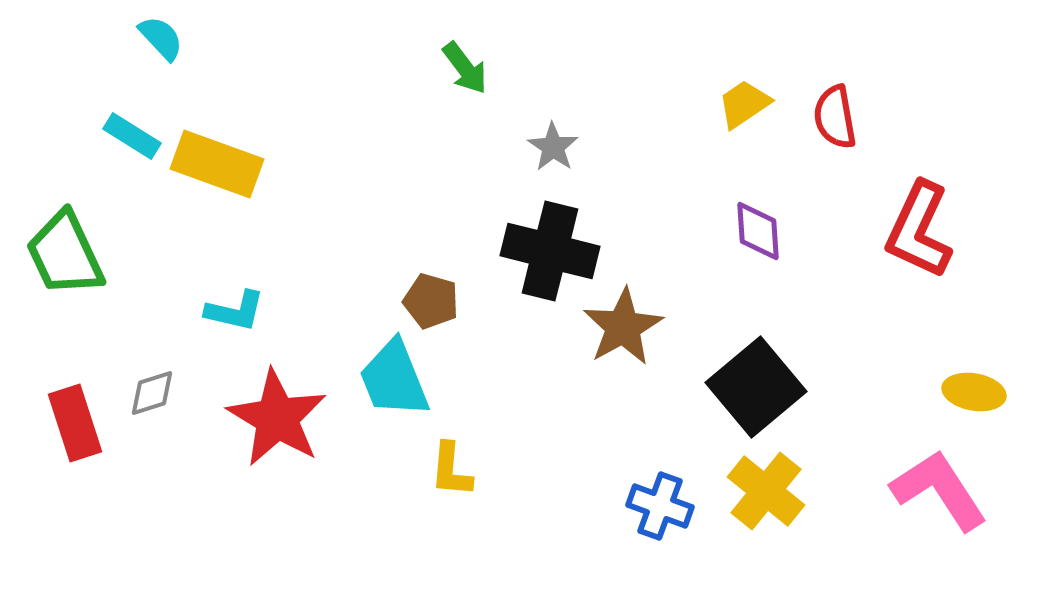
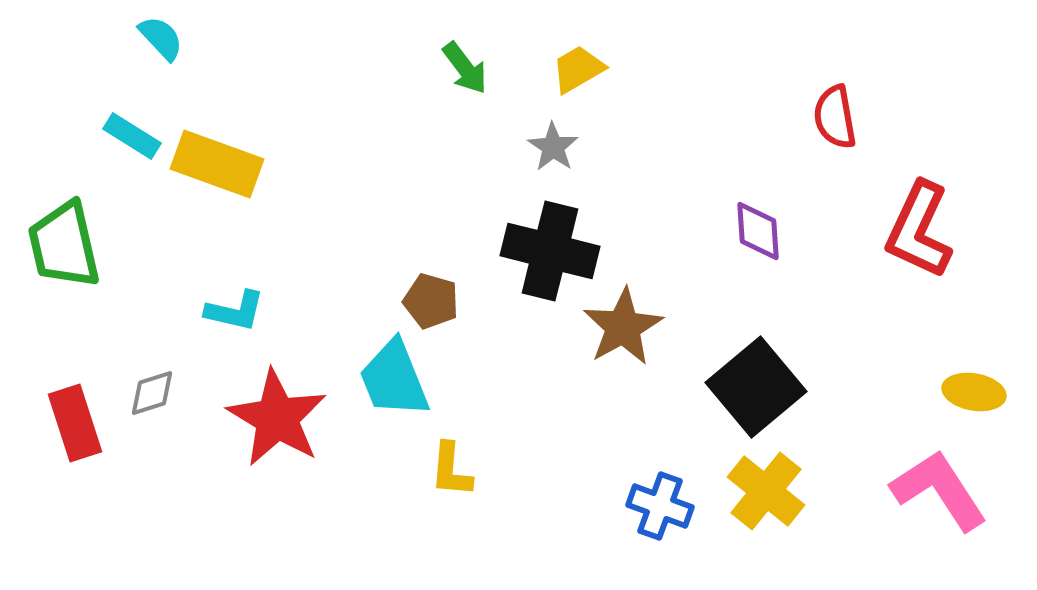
yellow trapezoid: moved 166 px left, 35 px up; rotated 4 degrees clockwise
green trapezoid: moved 1 px left, 9 px up; rotated 12 degrees clockwise
